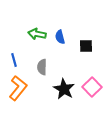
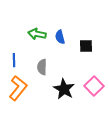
blue line: rotated 16 degrees clockwise
pink square: moved 2 px right, 1 px up
